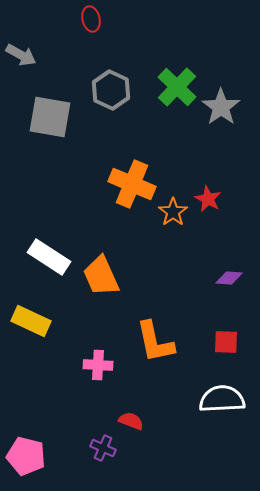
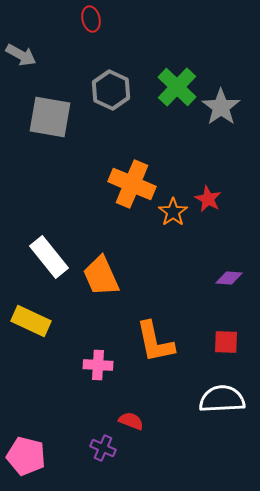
white rectangle: rotated 18 degrees clockwise
